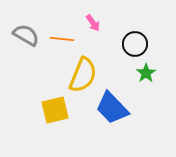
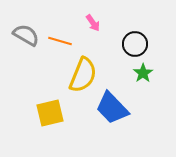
orange line: moved 2 px left, 2 px down; rotated 10 degrees clockwise
green star: moved 3 px left
yellow square: moved 5 px left, 3 px down
